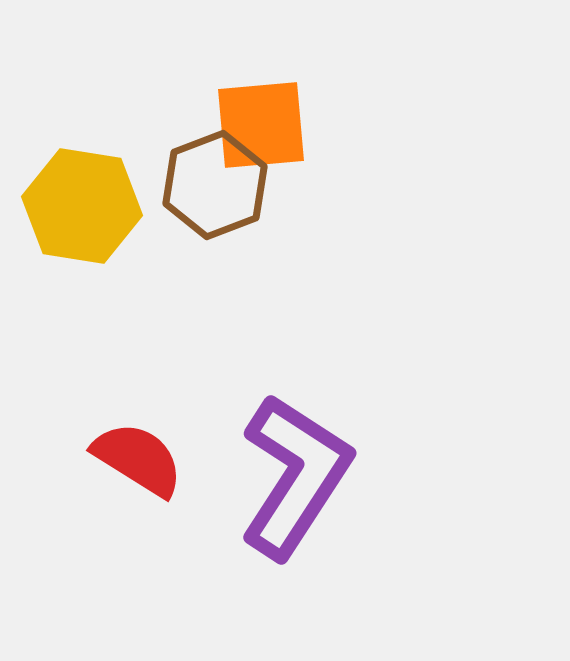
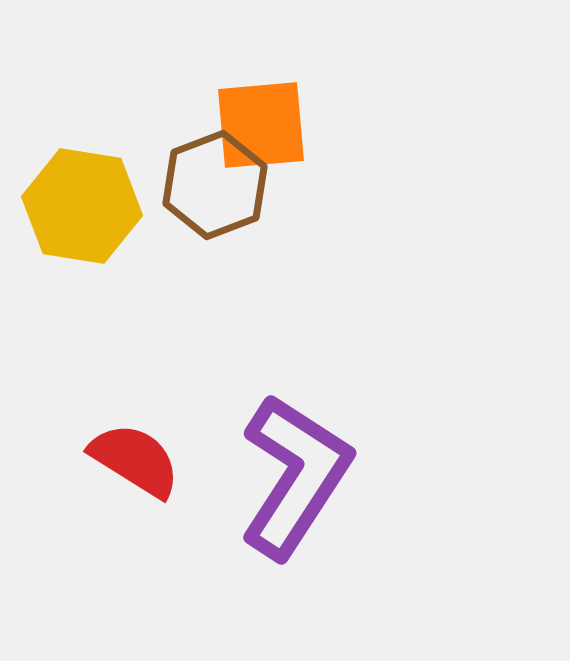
red semicircle: moved 3 px left, 1 px down
